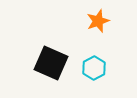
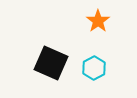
orange star: rotated 15 degrees counterclockwise
